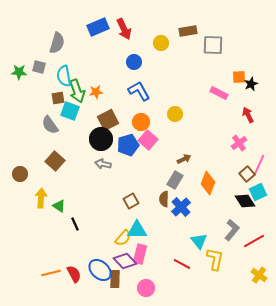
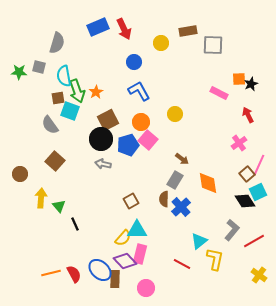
orange square at (239, 77): moved 2 px down
orange star at (96, 92): rotated 24 degrees counterclockwise
brown arrow at (184, 159): moved 2 px left; rotated 64 degrees clockwise
orange diamond at (208, 183): rotated 30 degrees counterclockwise
green triangle at (59, 206): rotated 16 degrees clockwise
cyan triangle at (199, 241): rotated 30 degrees clockwise
